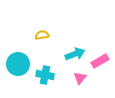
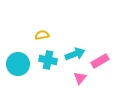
cyan cross: moved 3 px right, 15 px up
